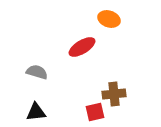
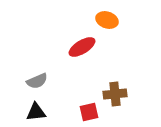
orange ellipse: moved 2 px left, 1 px down
gray semicircle: moved 9 px down; rotated 140 degrees clockwise
brown cross: moved 1 px right
red square: moved 6 px left
